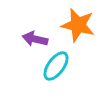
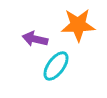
orange star: rotated 16 degrees counterclockwise
